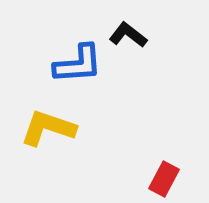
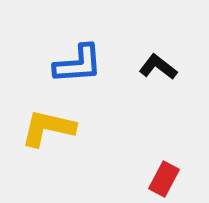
black L-shape: moved 30 px right, 32 px down
yellow L-shape: rotated 6 degrees counterclockwise
